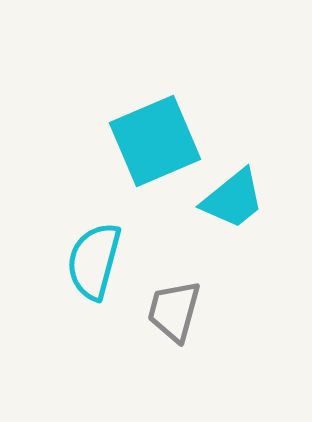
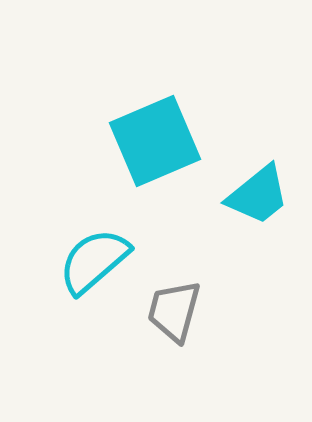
cyan trapezoid: moved 25 px right, 4 px up
cyan semicircle: rotated 34 degrees clockwise
